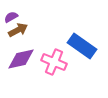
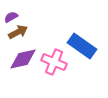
brown arrow: moved 2 px down
purple diamond: moved 2 px right
